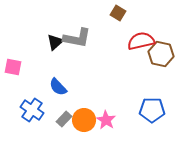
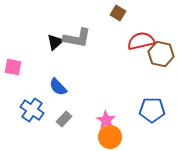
orange circle: moved 26 px right, 17 px down
